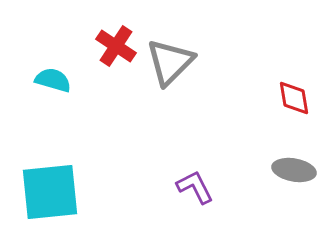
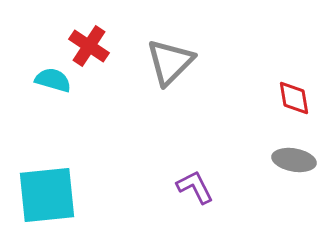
red cross: moved 27 px left
gray ellipse: moved 10 px up
cyan square: moved 3 px left, 3 px down
